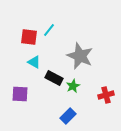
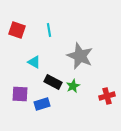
cyan line: rotated 48 degrees counterclockwise
red square: moved 12 px left, 7 px up; rotated 12 degrees clockwise
black rectangle: moved 1 px left, 4 px down
red cross: moved 1 px right, 1 px down
blue rectangle: moved 26 px left, 12 px up; rotated 28 degrees clockwise
